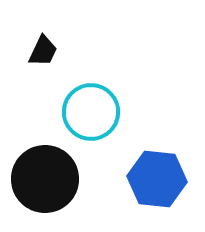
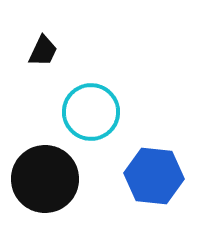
blue hexagon: moved 3 px left, 3 px up
